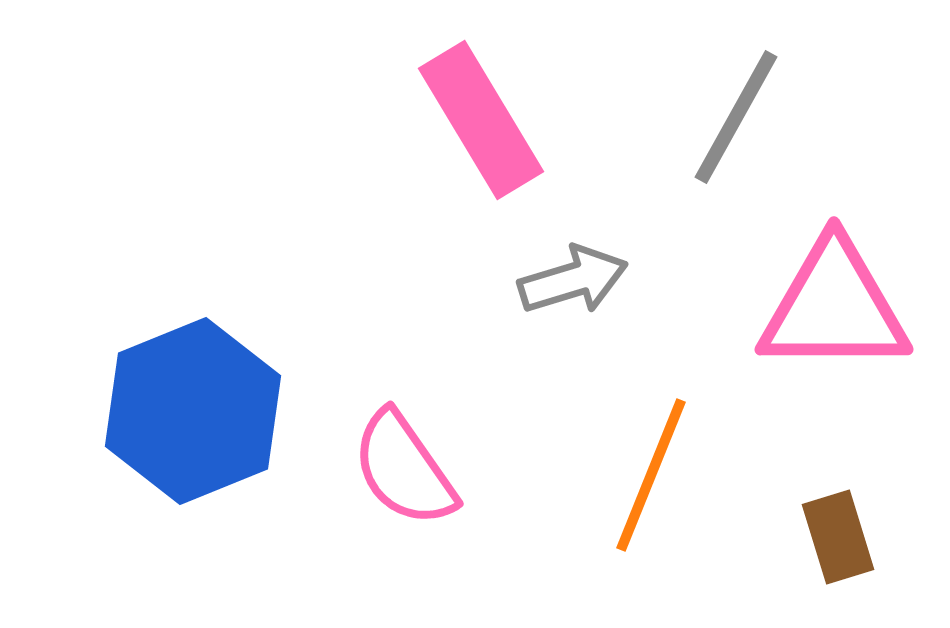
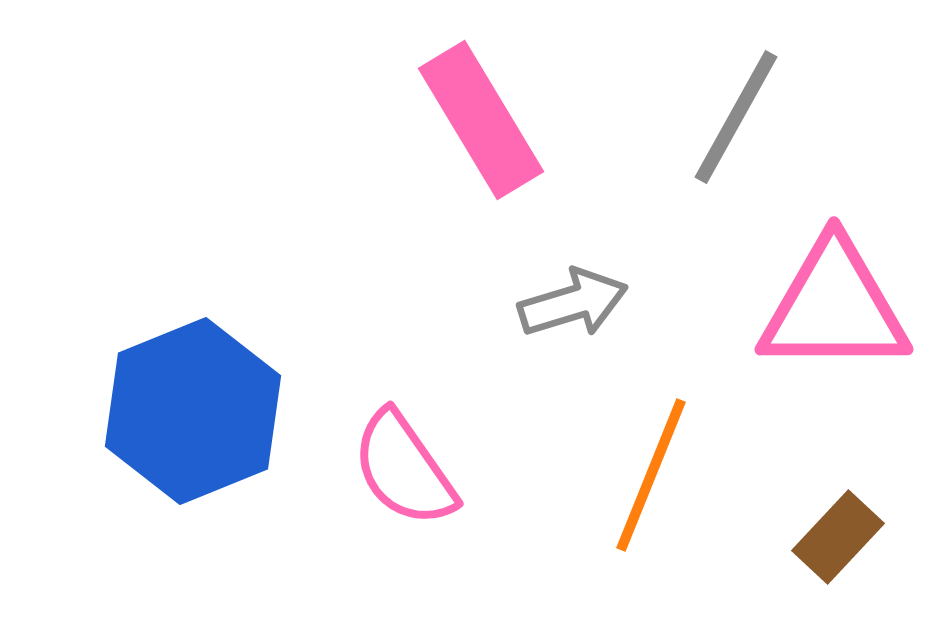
gray arrow: moved 23 px down
brown rectangle: rotated 60 degrees clockwise
